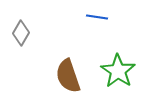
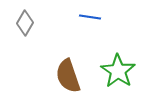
blue line: moved 7 px left
gray diamond: moved 4 px right, 10 px up
